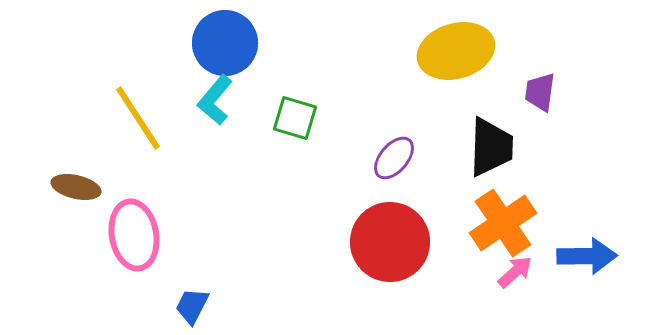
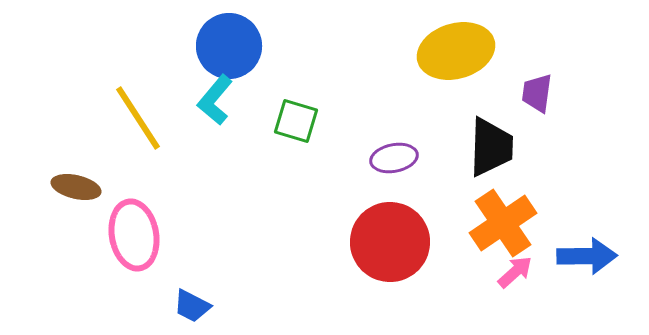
blue circle: moved 4 px right, 3 px down
purple trapezoid: moved 3 px left, 1 px down
green square: moved 1 px right, 3 px down
purple ellipse: rotated 39 degrees clockwise
blue trapezoid: rotated 90 degrees counterclockwise
